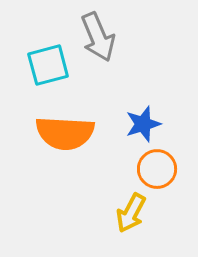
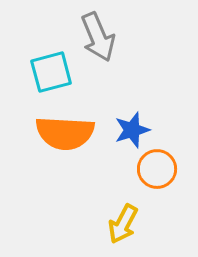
cyan square: moved 3 px right, 7 px down
blue star: moved 11 px left, 6 px down
yellow arrow: moved 8 px left, 11 px down
